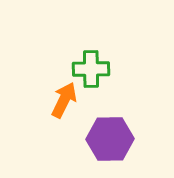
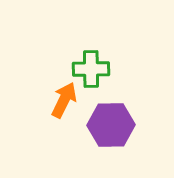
purple hexagon: moved 1 px right, 14 px up
